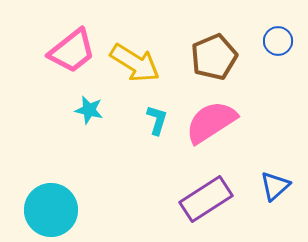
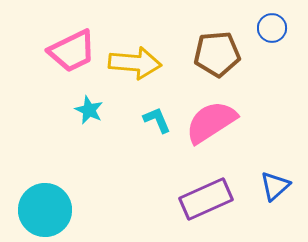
blue circle: moved 6 px left, 13 px up
pink trapezoid: rotated 12 degrees clockwise
brown pentagon: moved 3 px right, 3 px up; rotated 18 degrees clockwise
yellow arrow: rotated 27 degrees counterclockwise
cyan star: rotated 12 degrees clockwise
cyan L-shape: rotated 40 degrees counterclockwise
purple rectangle: rotated 9 degrees clockwise
cyan circle: moved 6 px left
